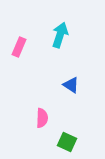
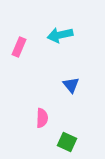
cyan arrow: rotated 120 degrees counterclockwise
blue triangle: rotated 18 degrees clockwise
